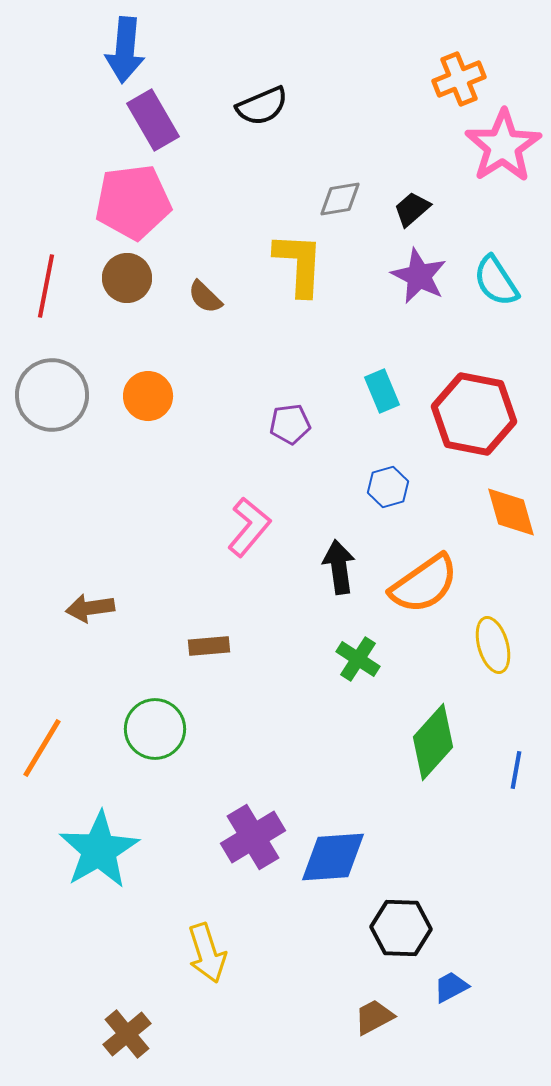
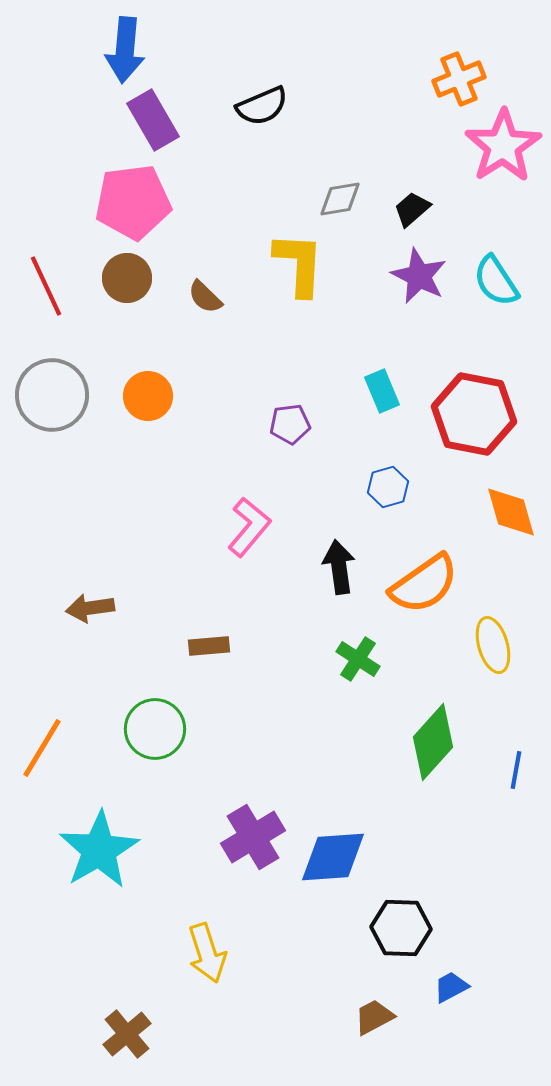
red line: rotated 36 degrees counterclockwise
